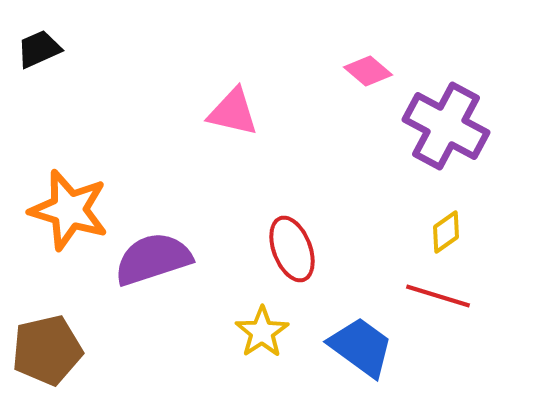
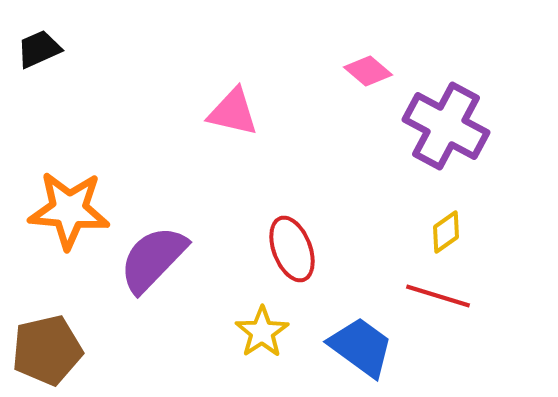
orange star: rotated 12 degrees counterclockwise
purple semicircle: rotated 28 degrees counterclockwise
